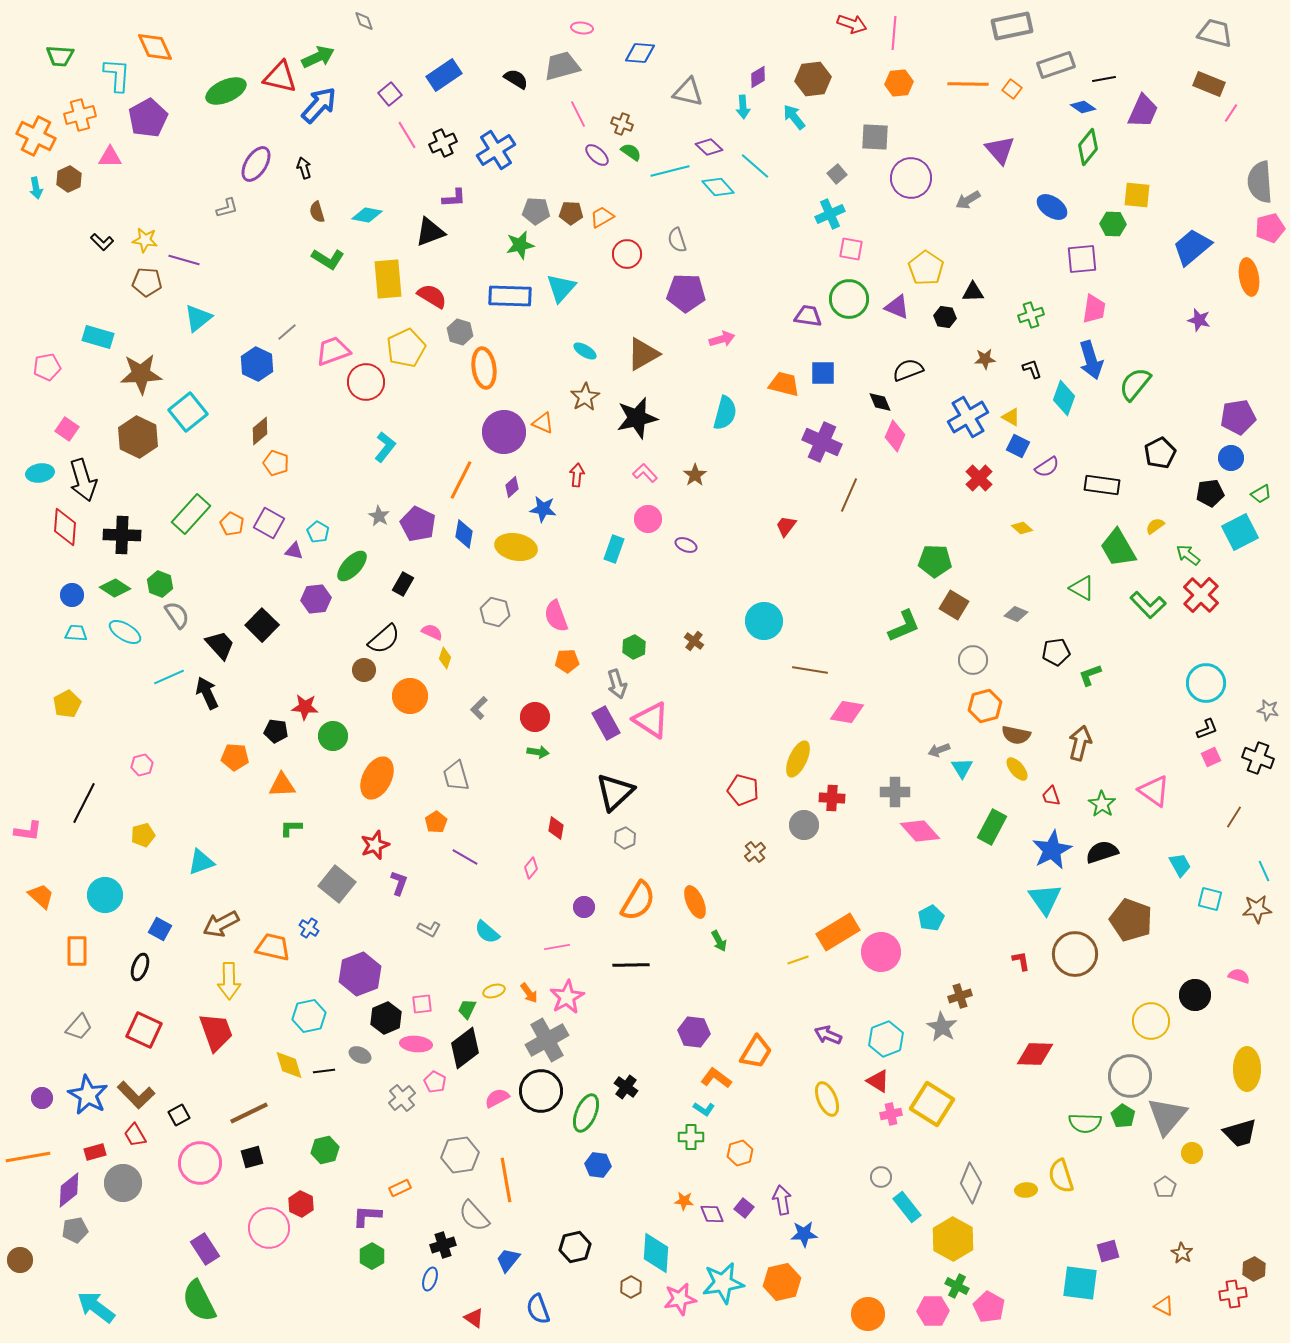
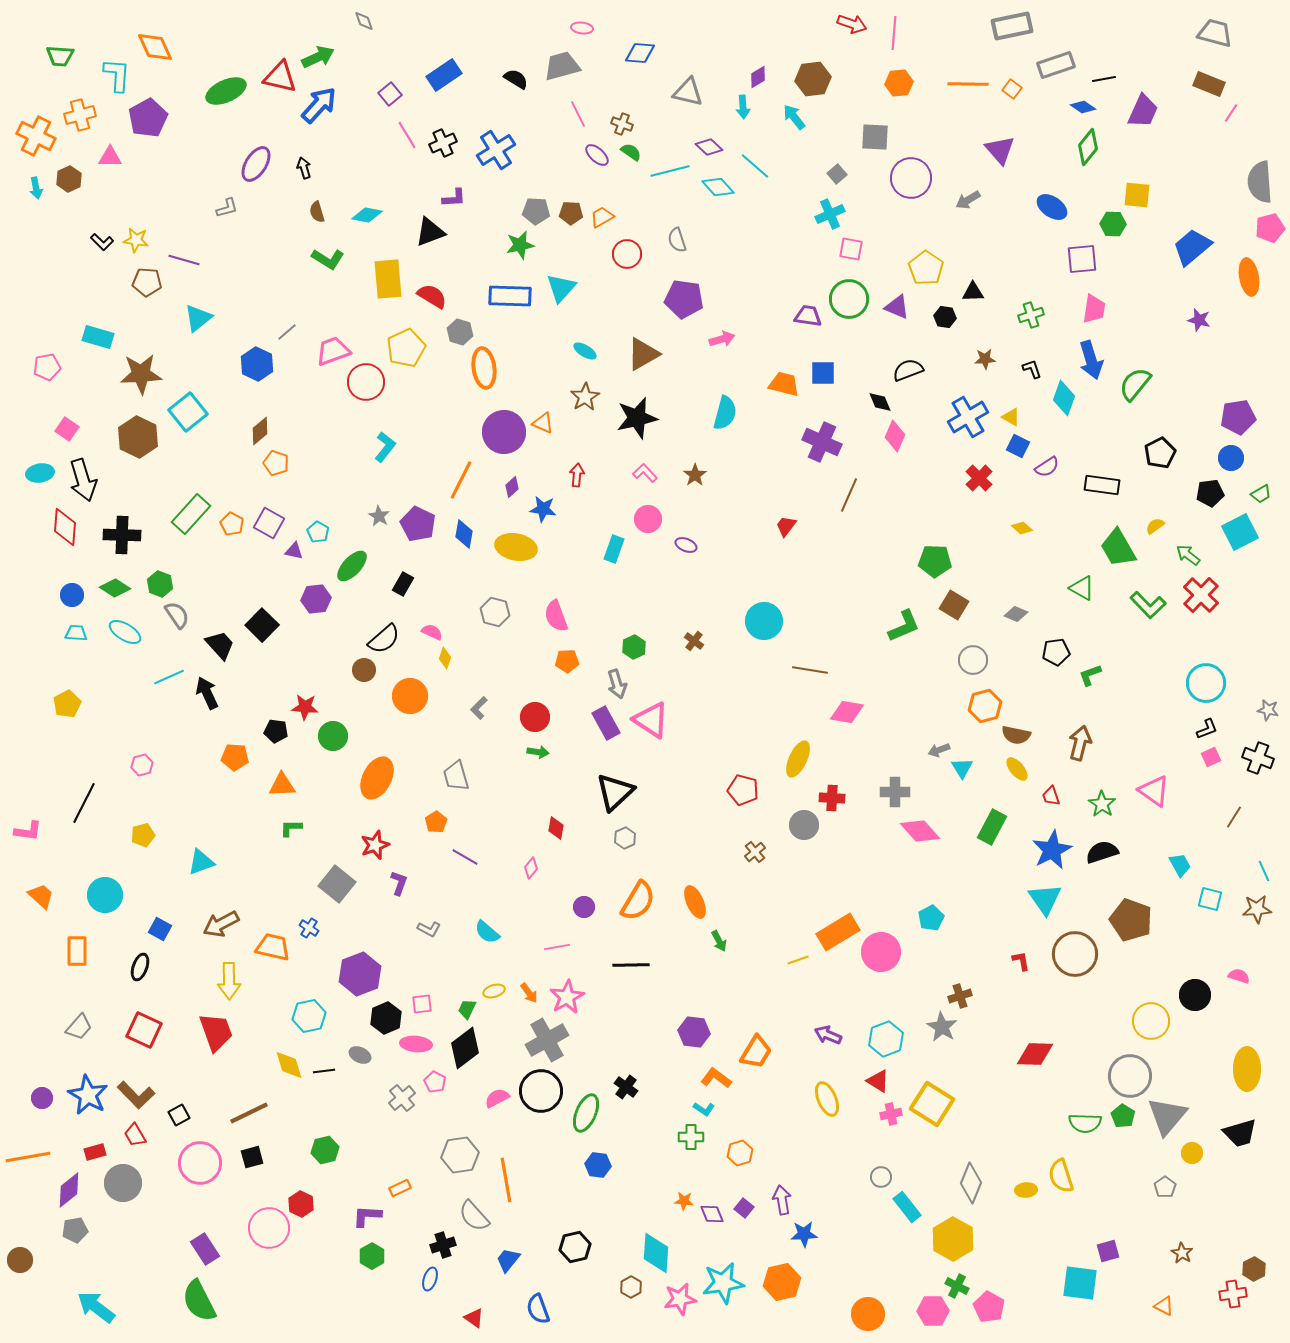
yellow star at (145, 240): moved 9 px left
purple pentagon at (686, 293): moved 2 px left, 6 px down; rotated 6 degrees clockwise
